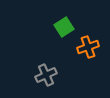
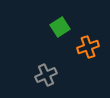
green square: moved 4 px left
